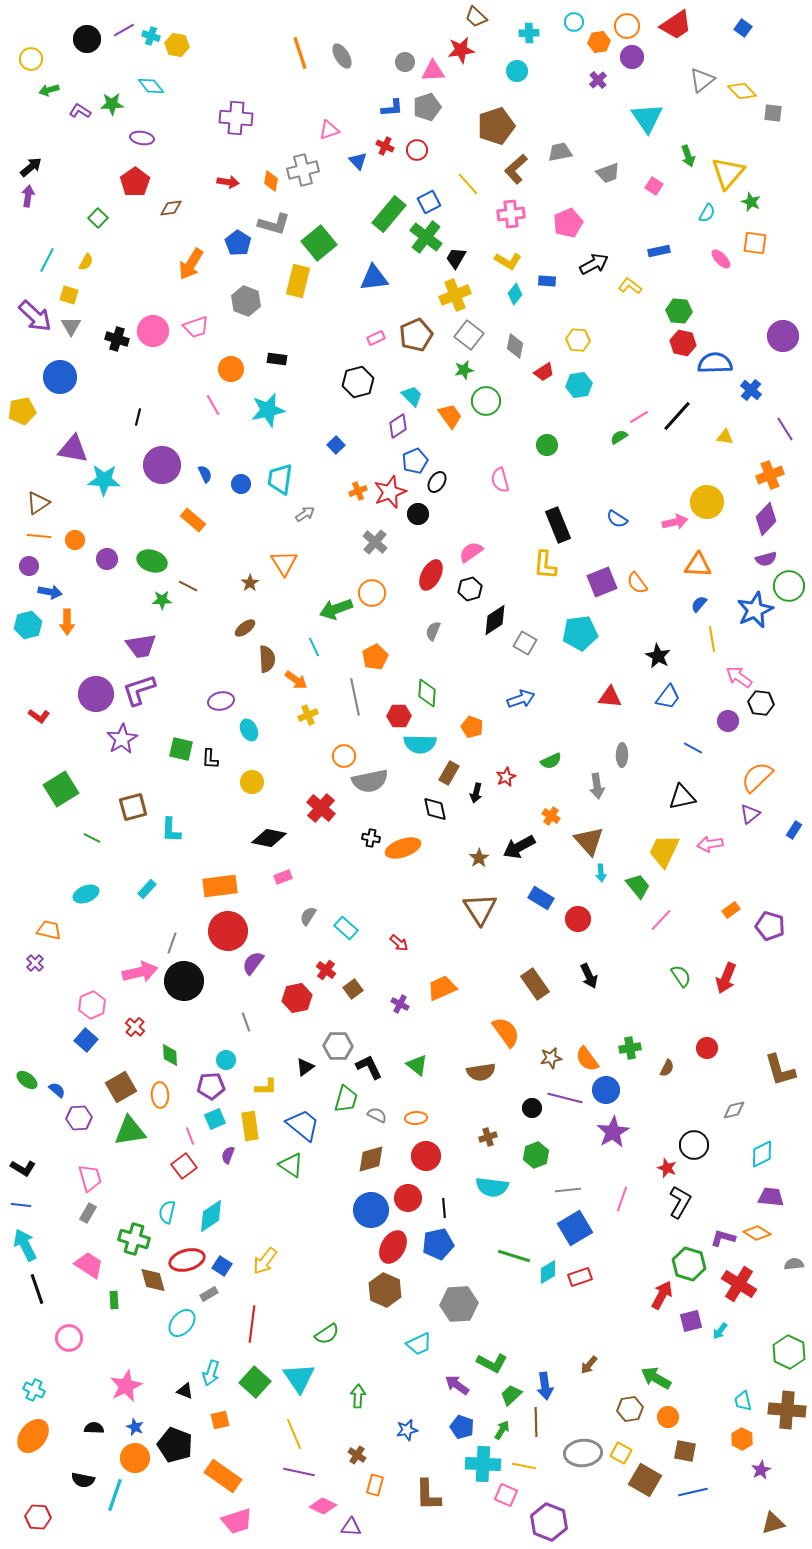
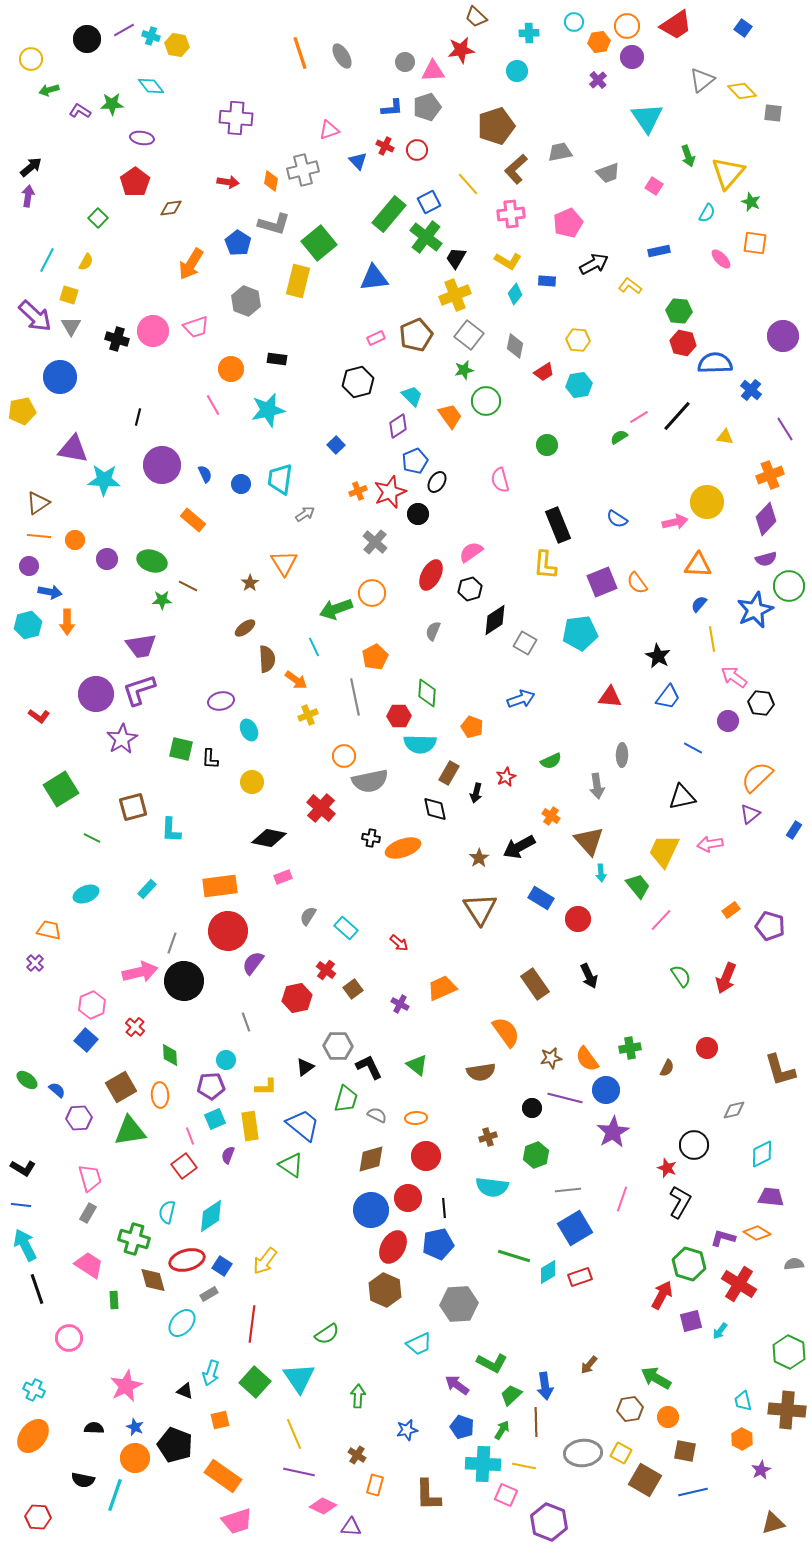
pink arrow at (739, 677): moved 5 px left
